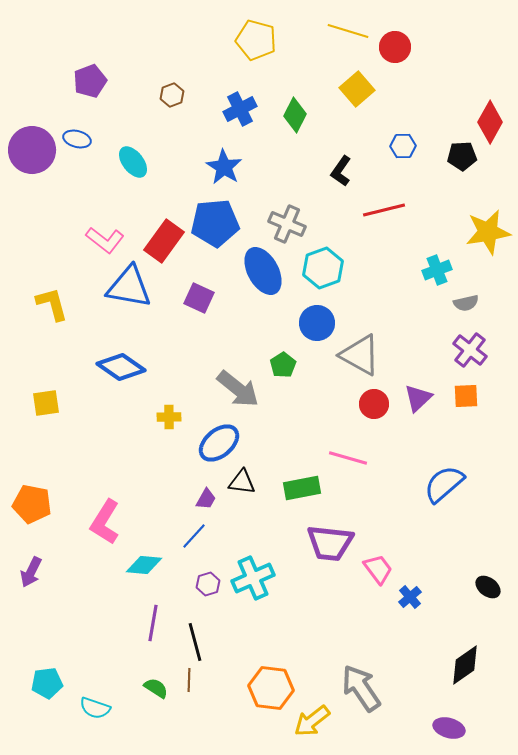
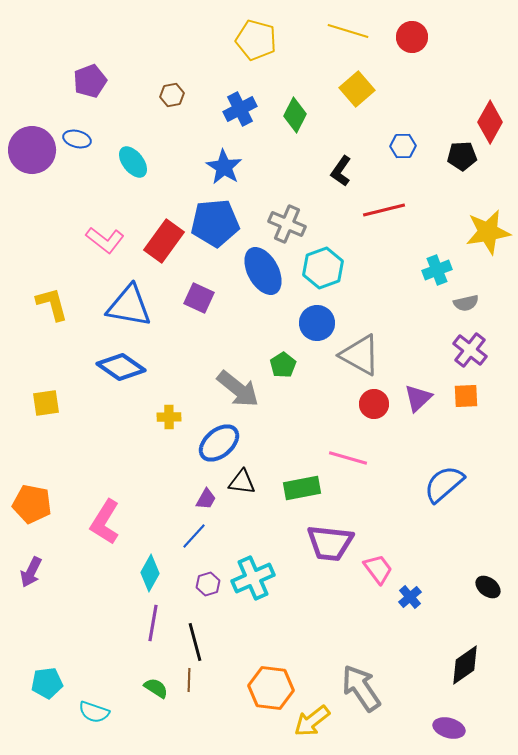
red circle at (395, 47): moved 17 px right, 10 px up
brown hexagon at (172, 95): rotated 10 degrees clockwise
blue triangle at (129, 287): moved 19 px down
cyan diamond at (144, 565): moved 6 px right, 8 px down; rotated 66 degrees counterclockwise
cyan semicircle at (95, 708): moved 1 px left, 4 px down
